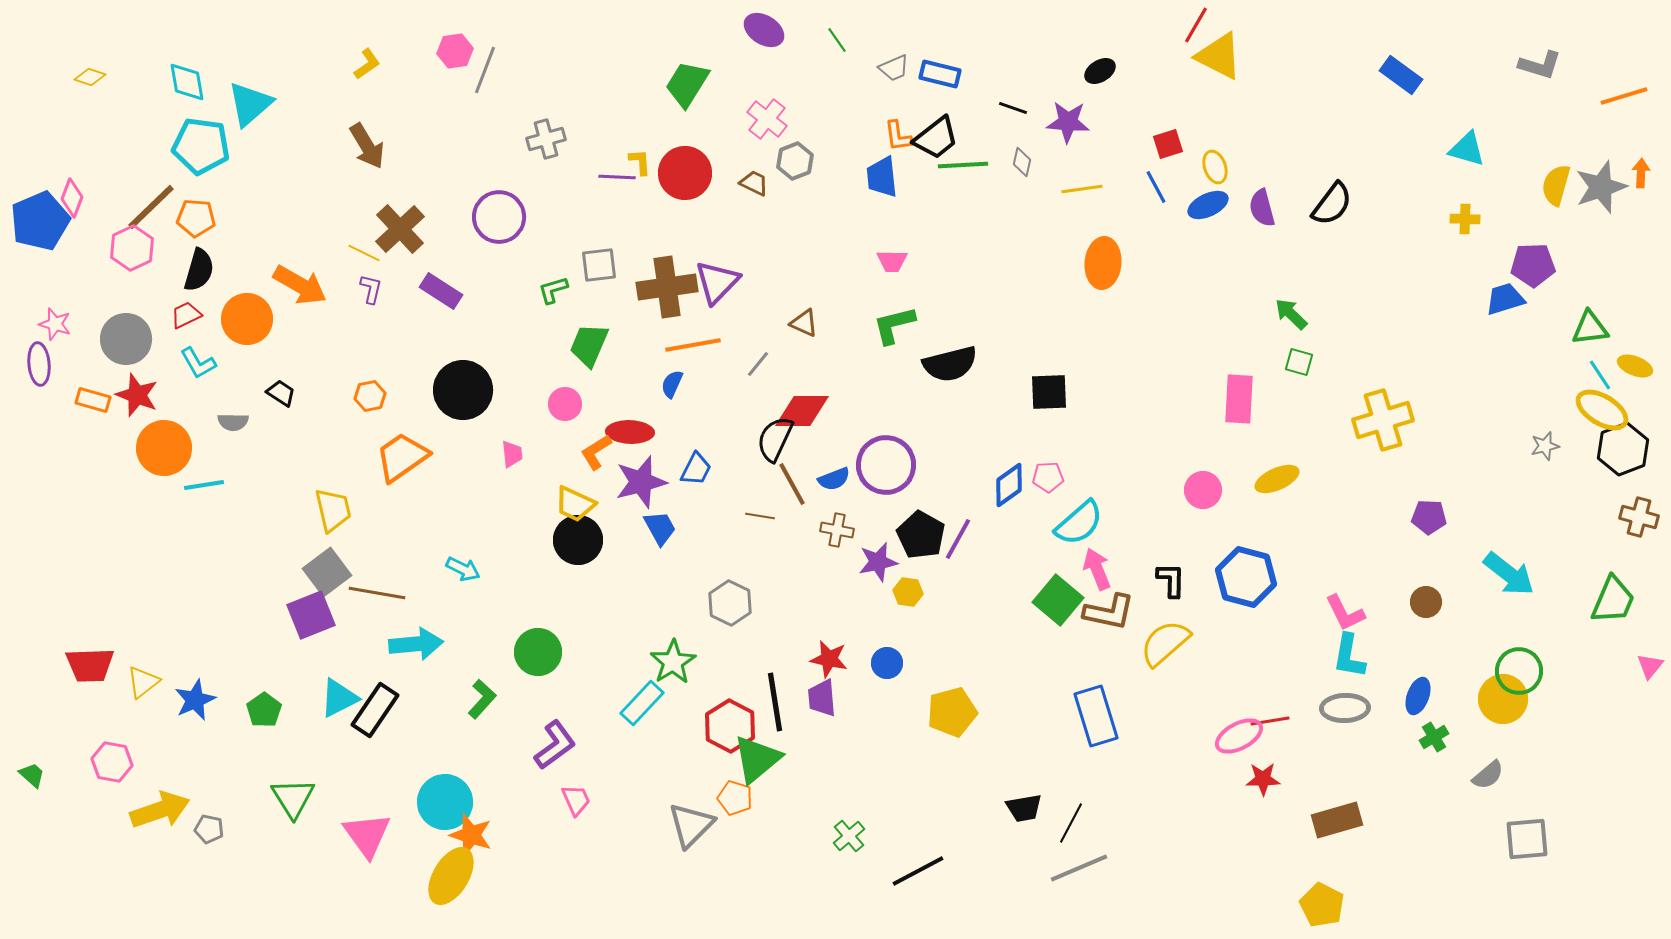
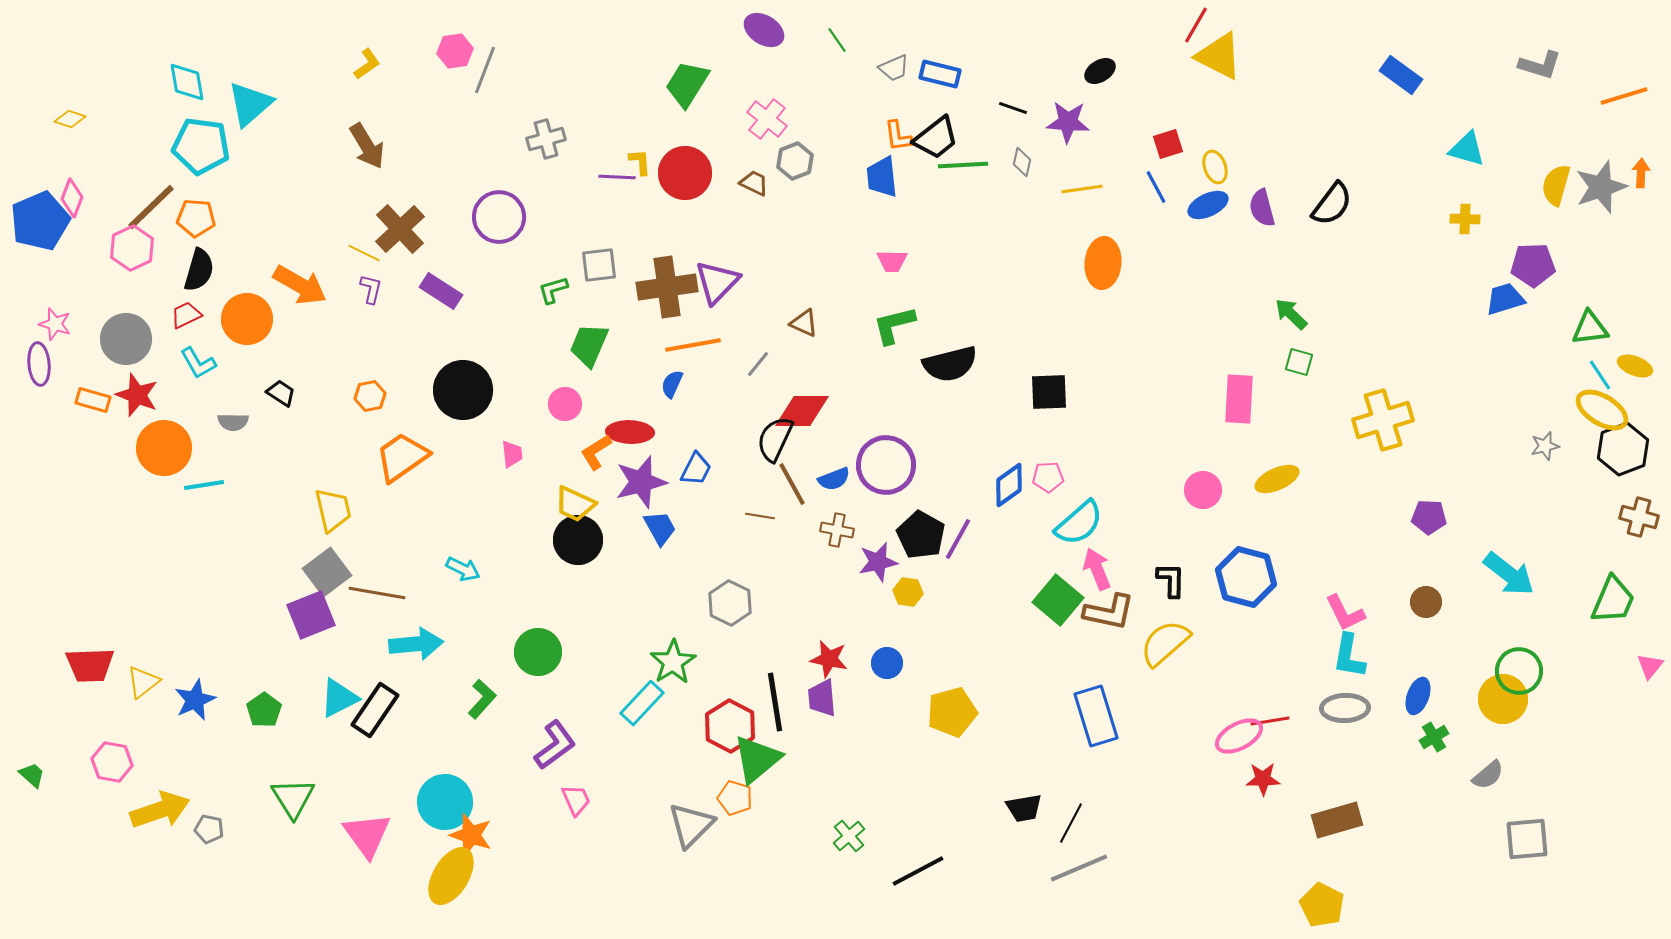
yellow diamond at (90, 77): moved 20 px left, 42 px down
